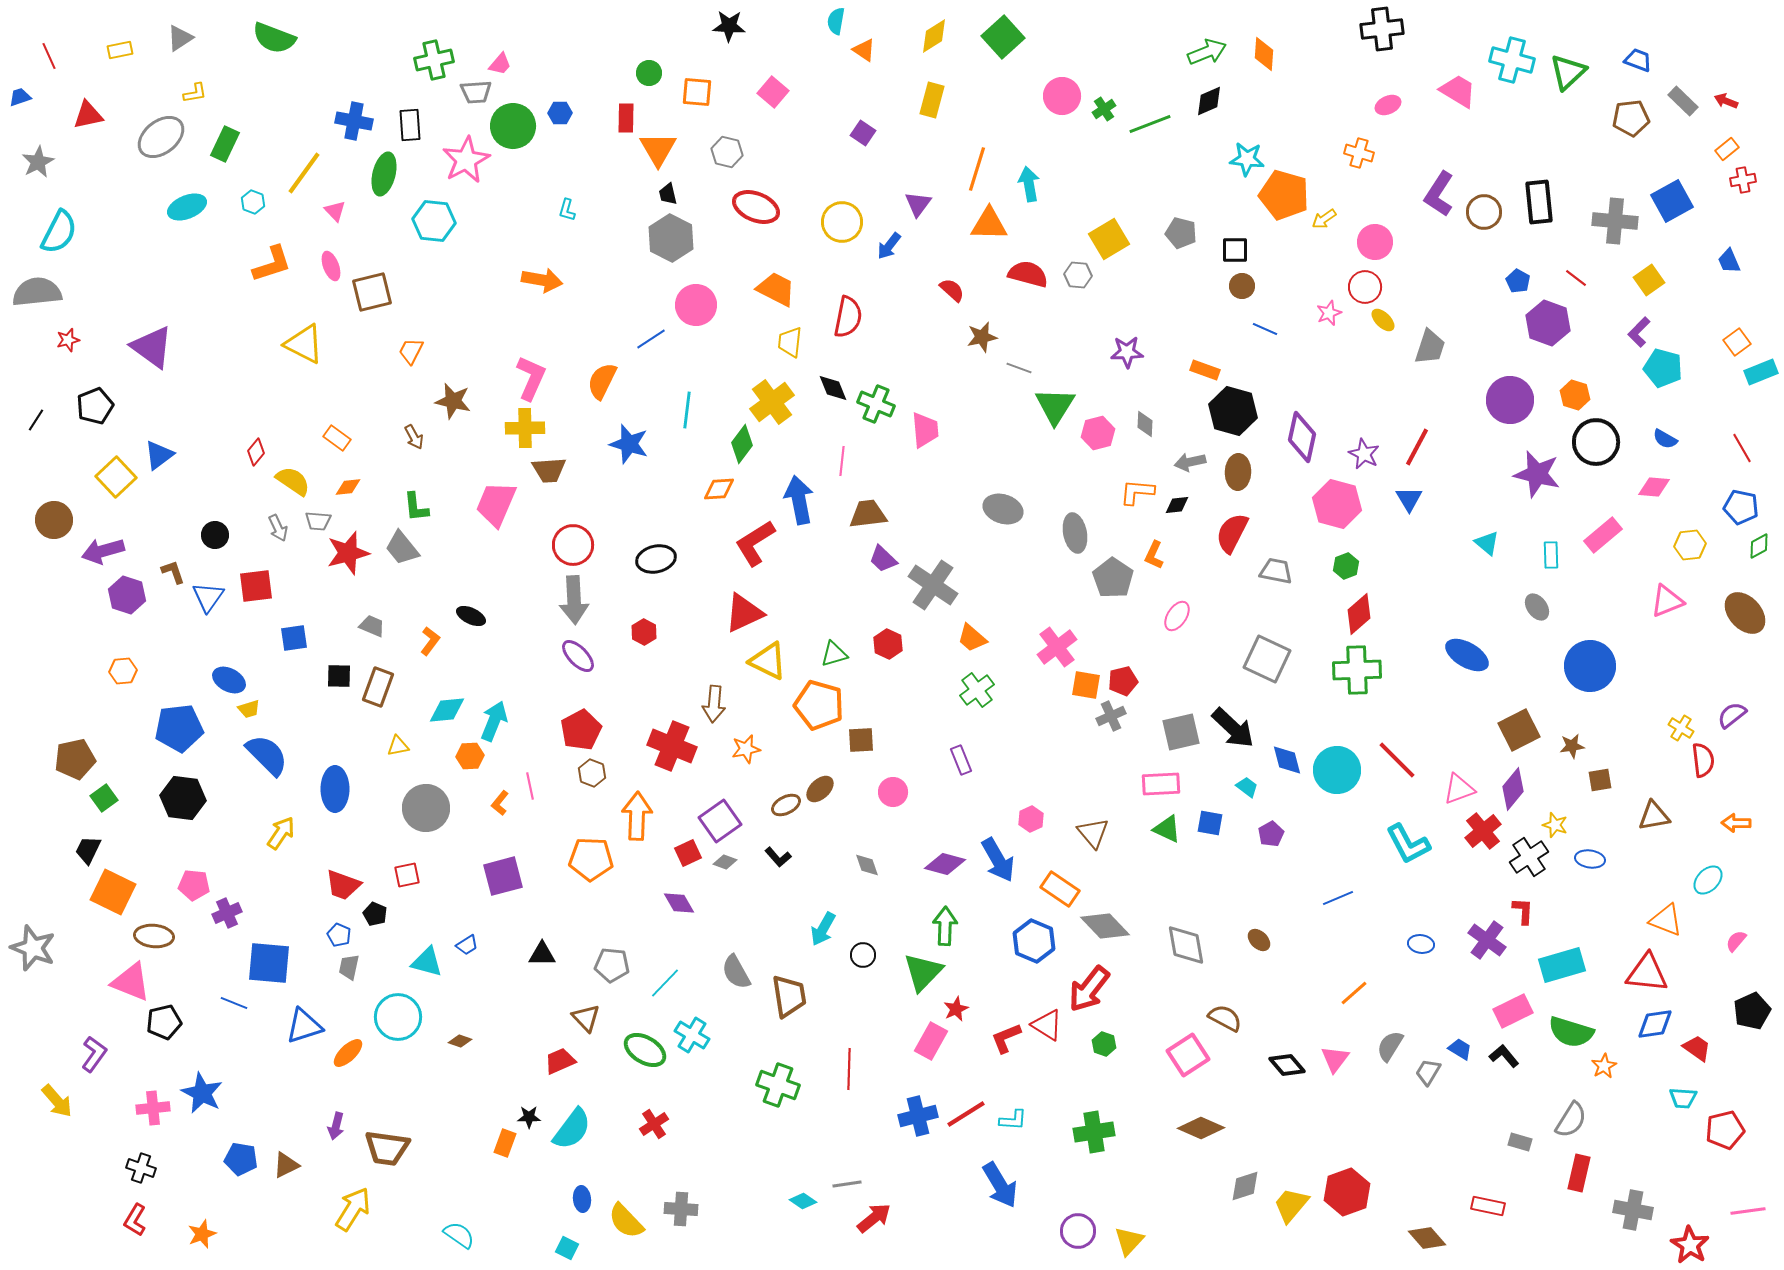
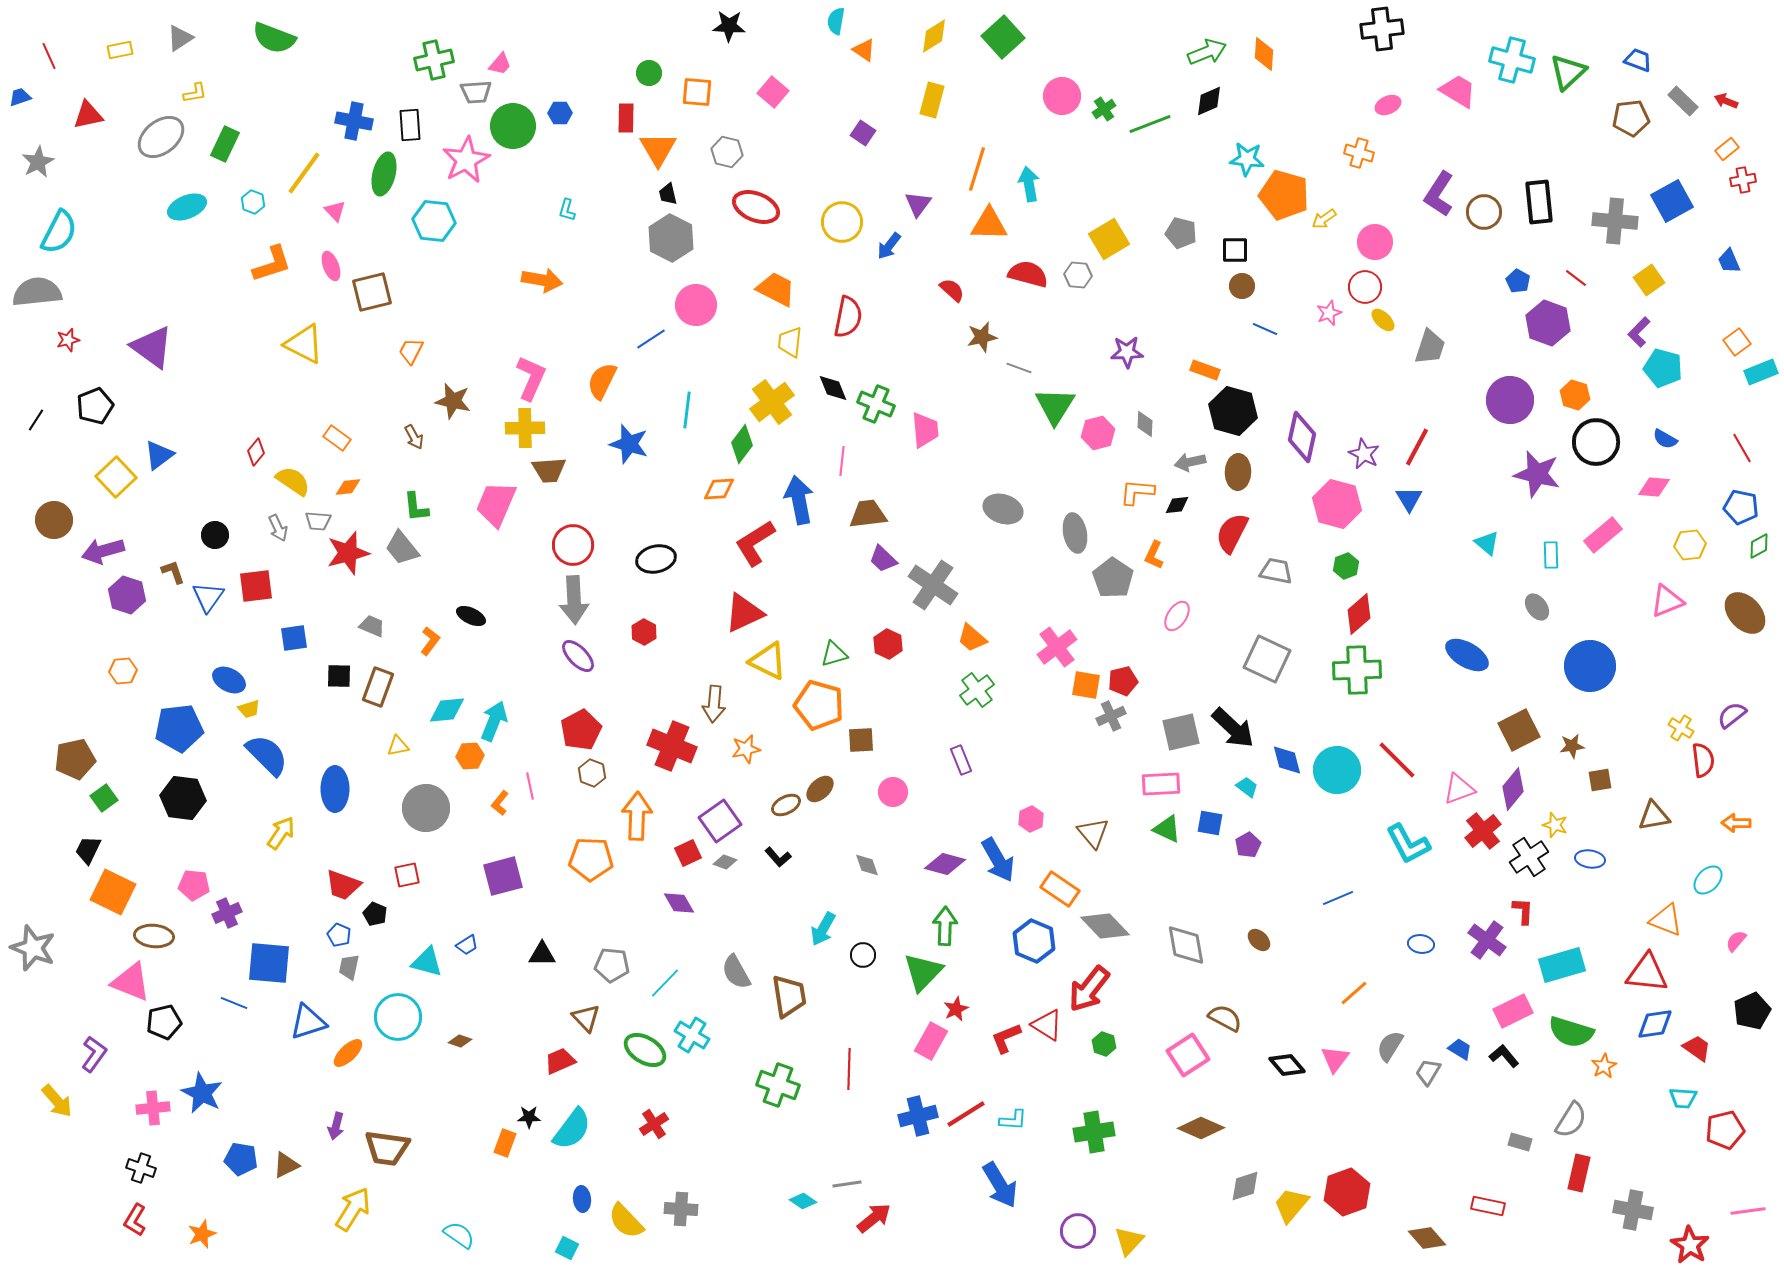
purple pentagon at (1271, 834): moved 23 px left, 11 px down
blue triangle at (304, 1026): moved 4 px right, 4 px up
